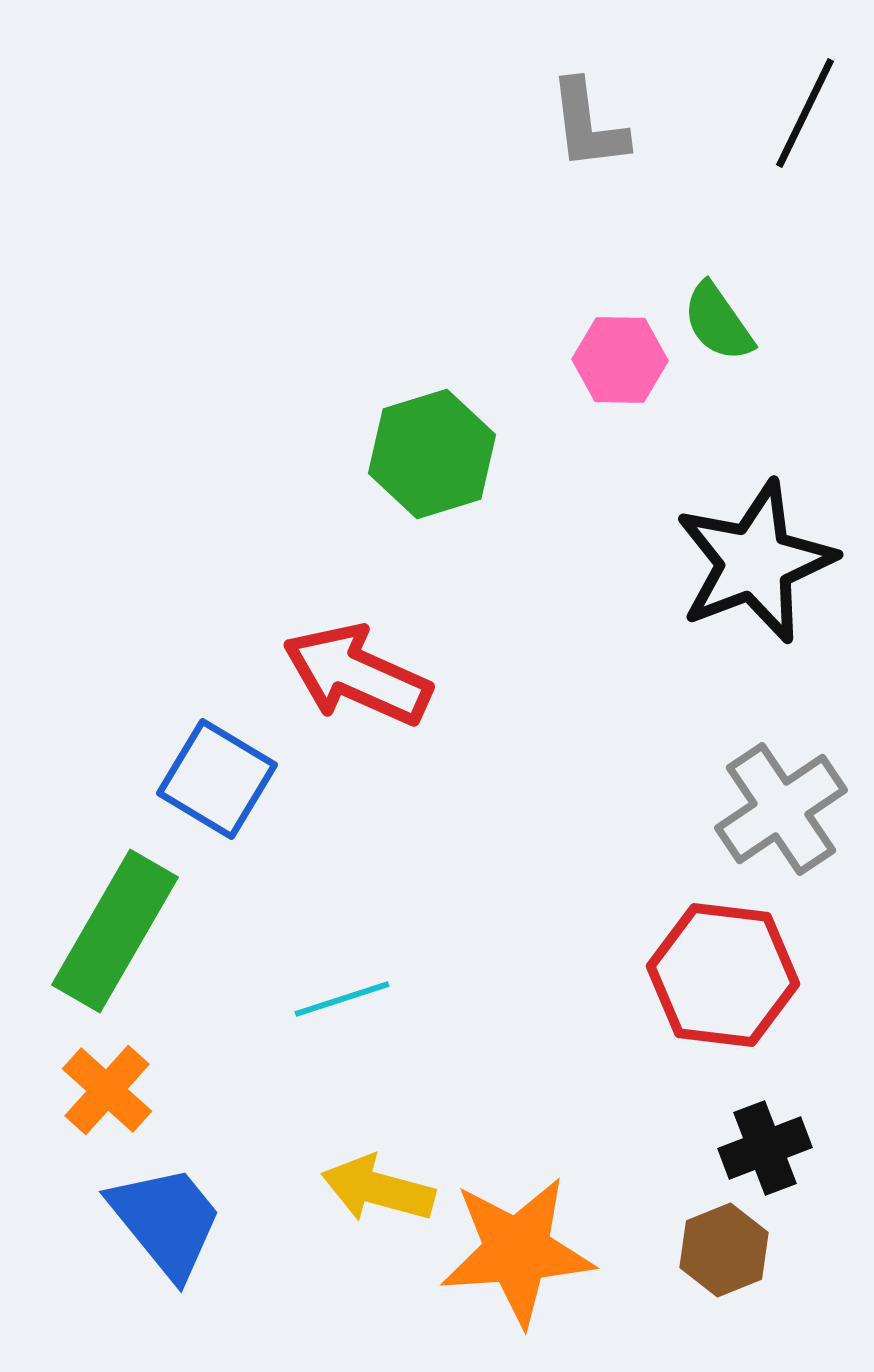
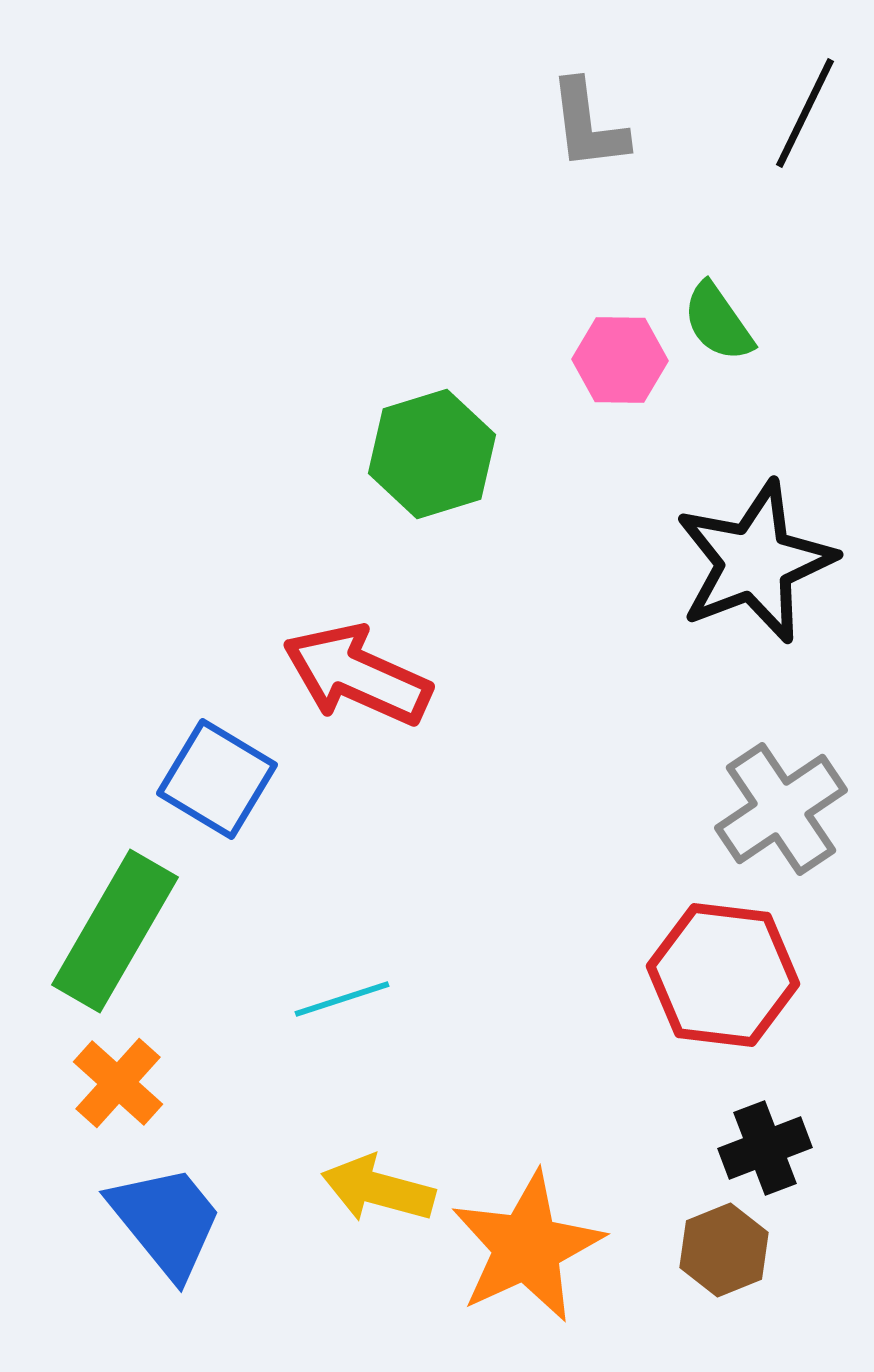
orange cross: moved 11 px right, 7 px up
orange star: moved 10 px right, 4 px up; rotated 21 degrees counterclockwise
